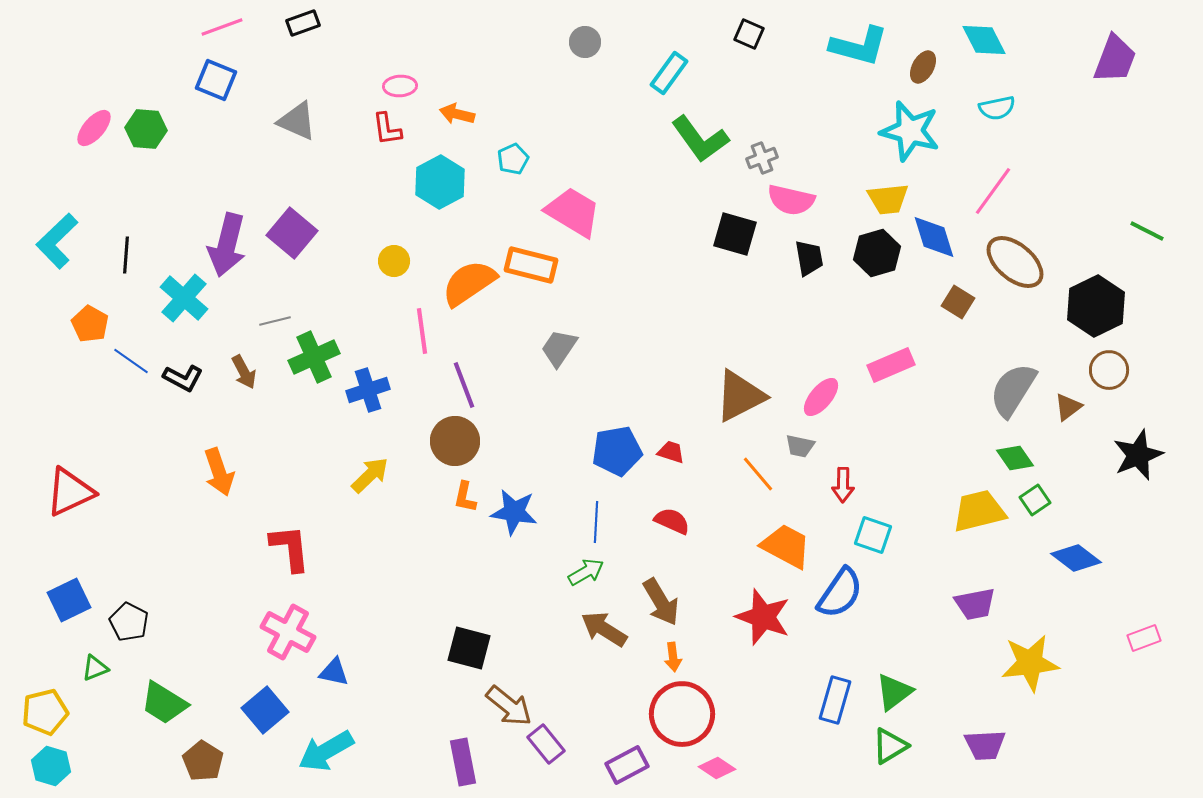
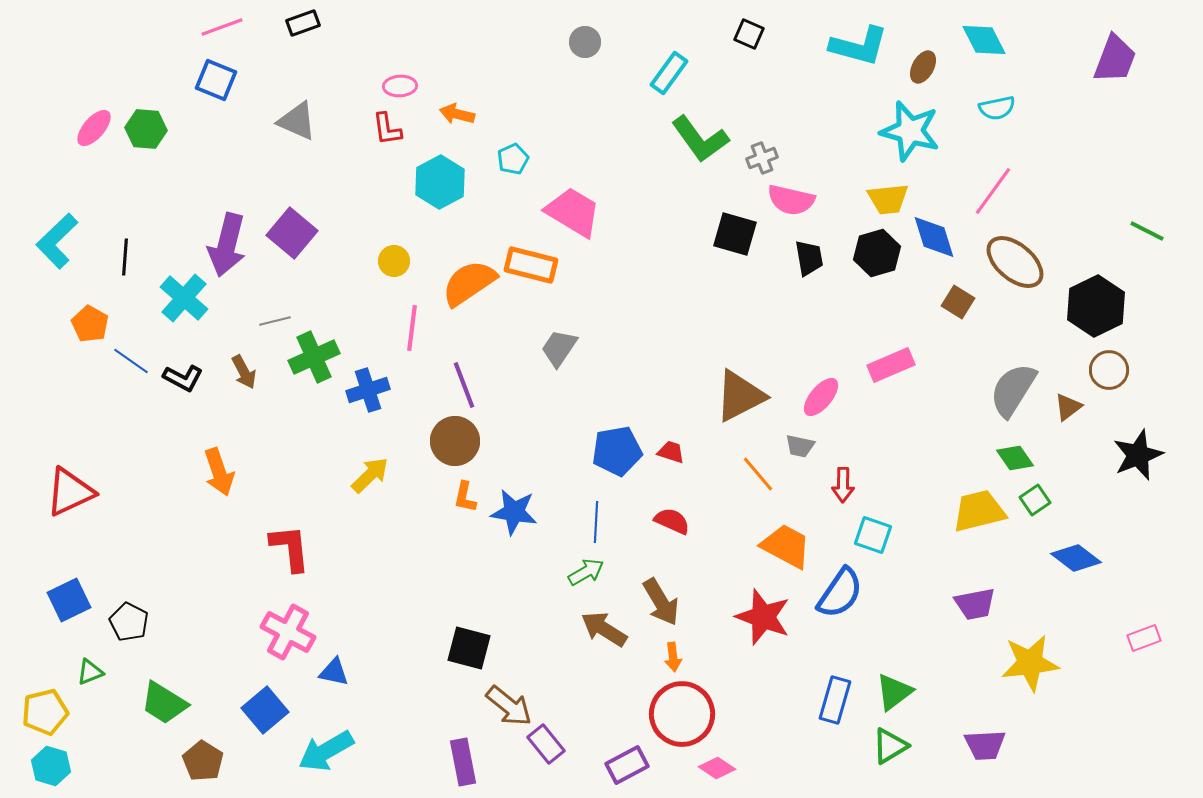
black line at (126, 255): moved 1 px left, 2 px down
pink line at (422, 331): moved 10 px left, 3 px up; rotated 15 degrees clockwise
green triangle at (95, 668): moved 5 px left, 4 px down
